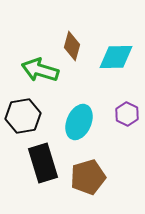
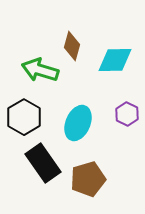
cyan diamond: moved 1 px left, 3 px down
black hexagon: moved 1 px right, 1 px down; rotated 20 degrees counterclockwise
cyan ellipse: moved 1 px left, 1 px down
black rectangle: rotated 18 degrees counterclockwise
brown pentagon: moved 2 px down
